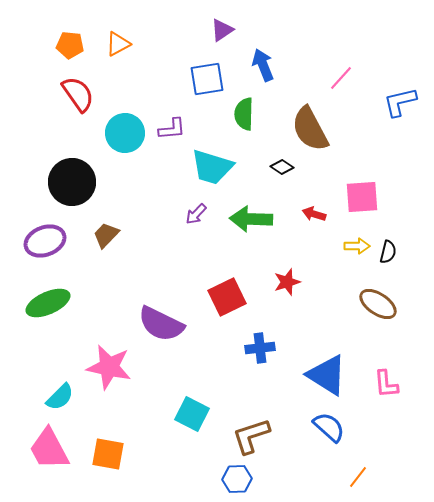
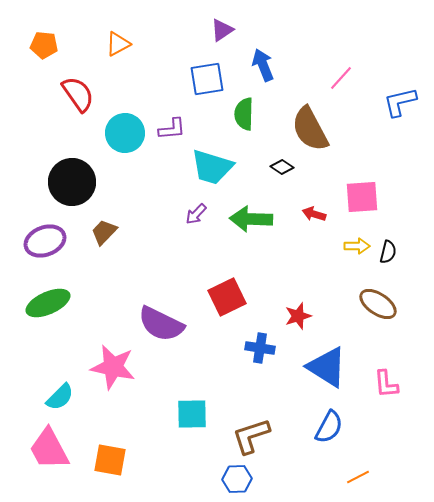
orange pentagon: moved 26 px left
brown trapezoid: moved 2 px left, 3 px up
red star: moved 11 px right, 34 px down
blue cross: rotated 16 degrees clockwise
pink star: moved 4 px right
blue triangle: moved 8 px up
cyan square: rotated 28 degrees counterclockwise
blue semicircle: rotated 76 degrees clockwise
orange square: moved 2 px right, 6 px down
orange line: rotated 25 degrees clockwise
